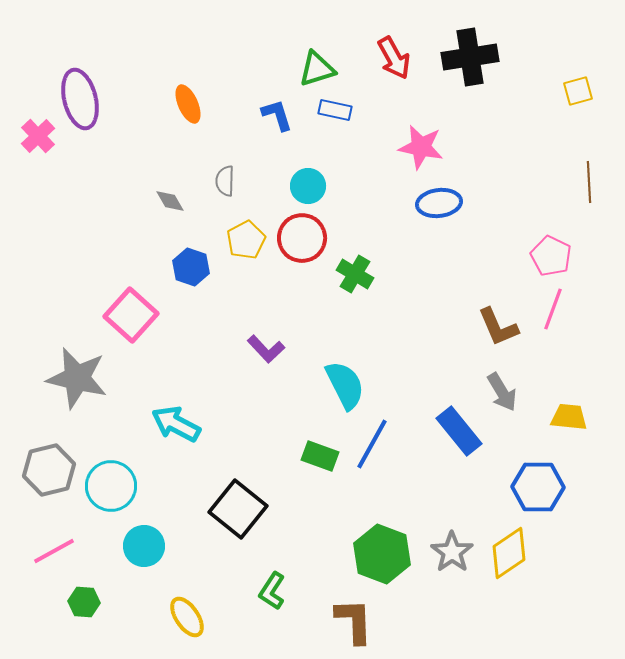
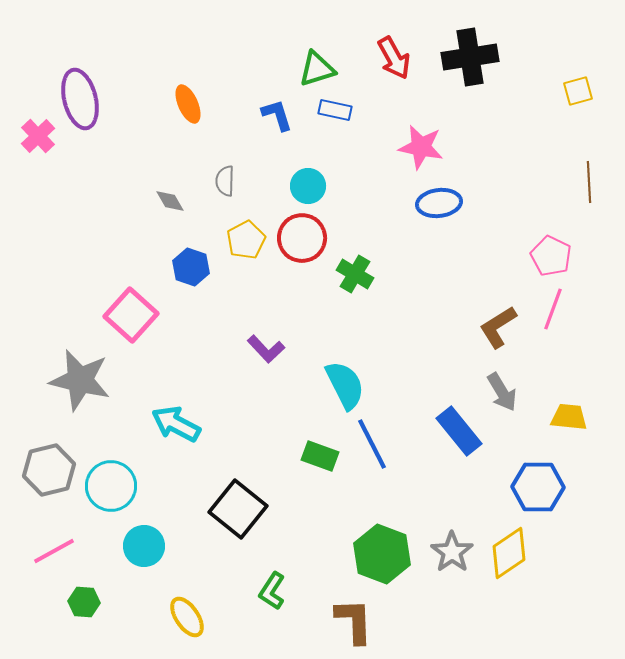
brown L-shape at (498, 327): rotated 81 degrees clockwise
gray star at (77, 378): moved 3 px right, 2 px down
blue line at (372, 444): rotated 56 degrees counterclockwise
